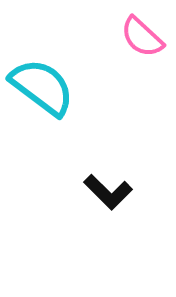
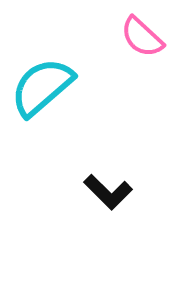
cyan semicircle: rotated 78 degrees counterclockwise
